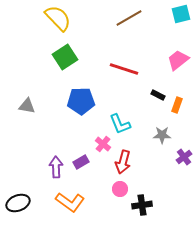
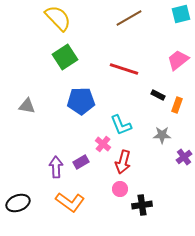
cyan L-shape: moved 1 px right, 1 px down
